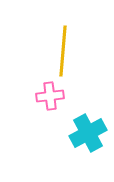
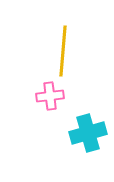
cyan cross: rotated 12 degrees clockwise
